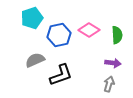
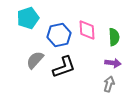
cyan pentagon: moved 4 px left
pink diamond: moved 2 px left; rotated 55 degrees clockwise
green semicircle: moved 3 px left, 2 px down
gray semicircle: rotated 24 degrees counterclockwise
black L-shape: moved 3 px right, 8 px up
